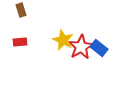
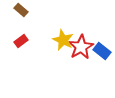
brown rectangle: rotated 32 degrees counterclockwise
red rectangle: moved 1 px right, 1 px up; rotated 32 degrees counterclockwise
blue rectangle: moved 3 px right, 3 px down
